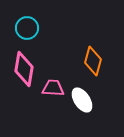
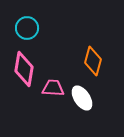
white ellipse: moved 2 px up
